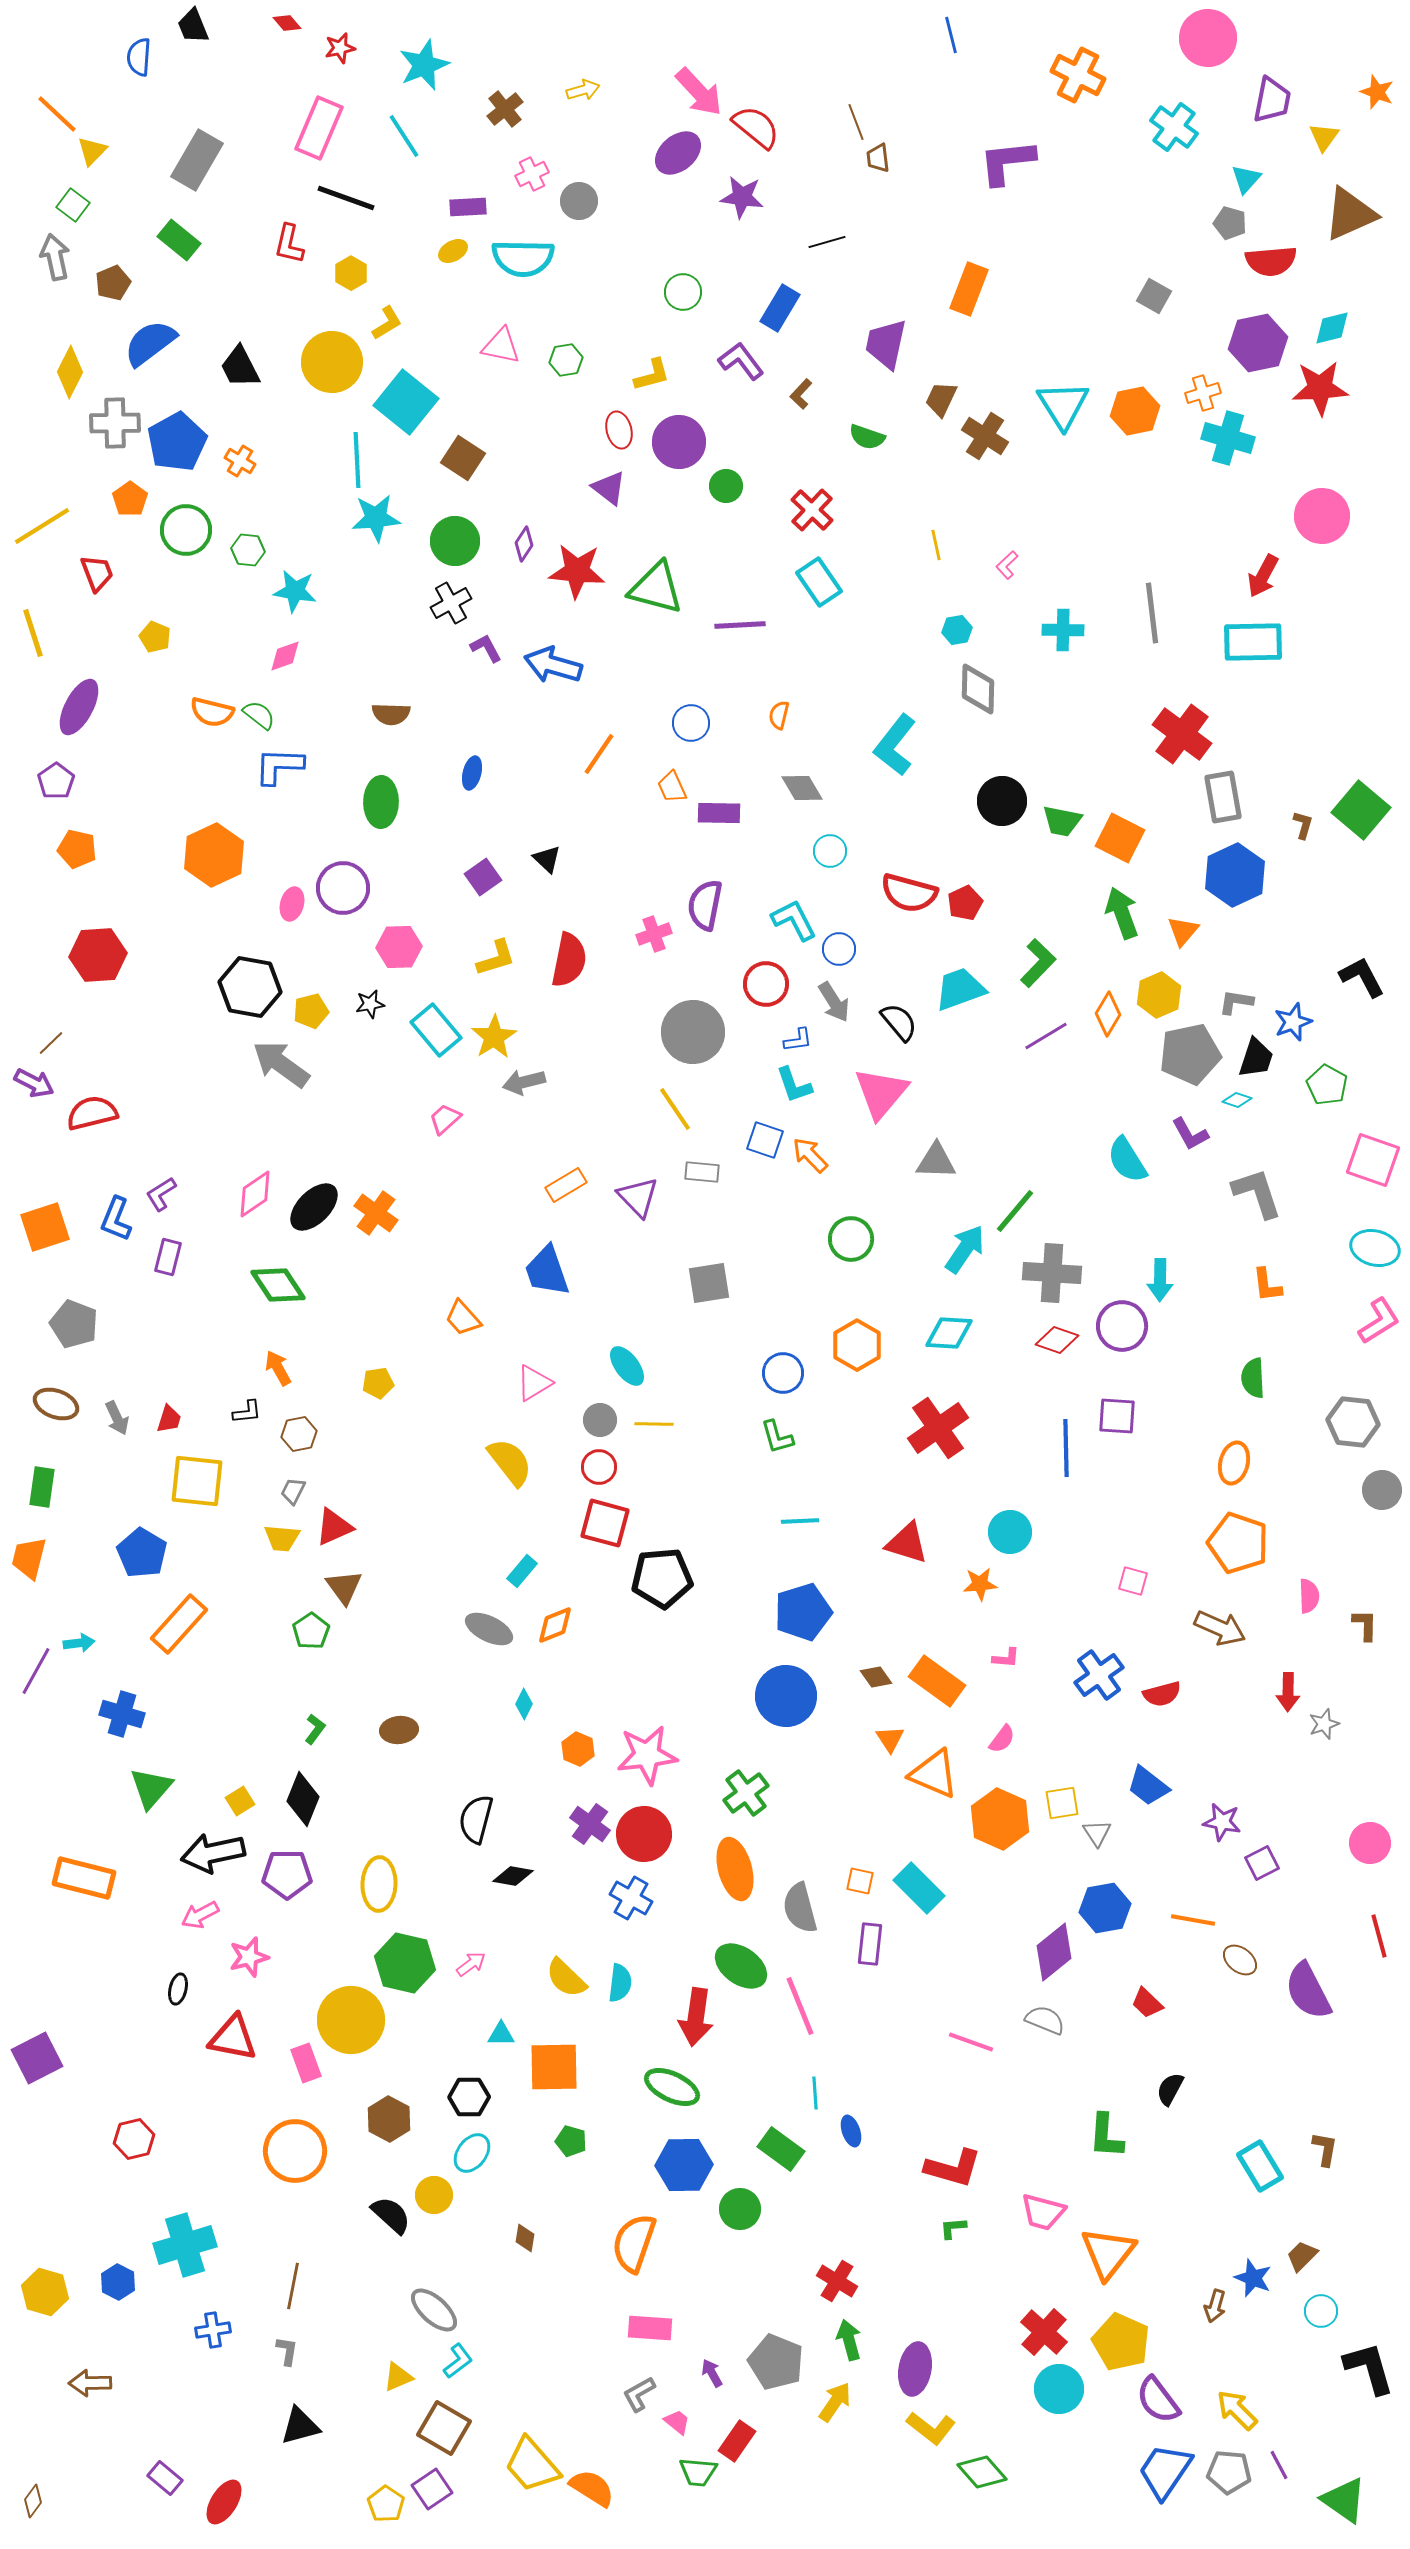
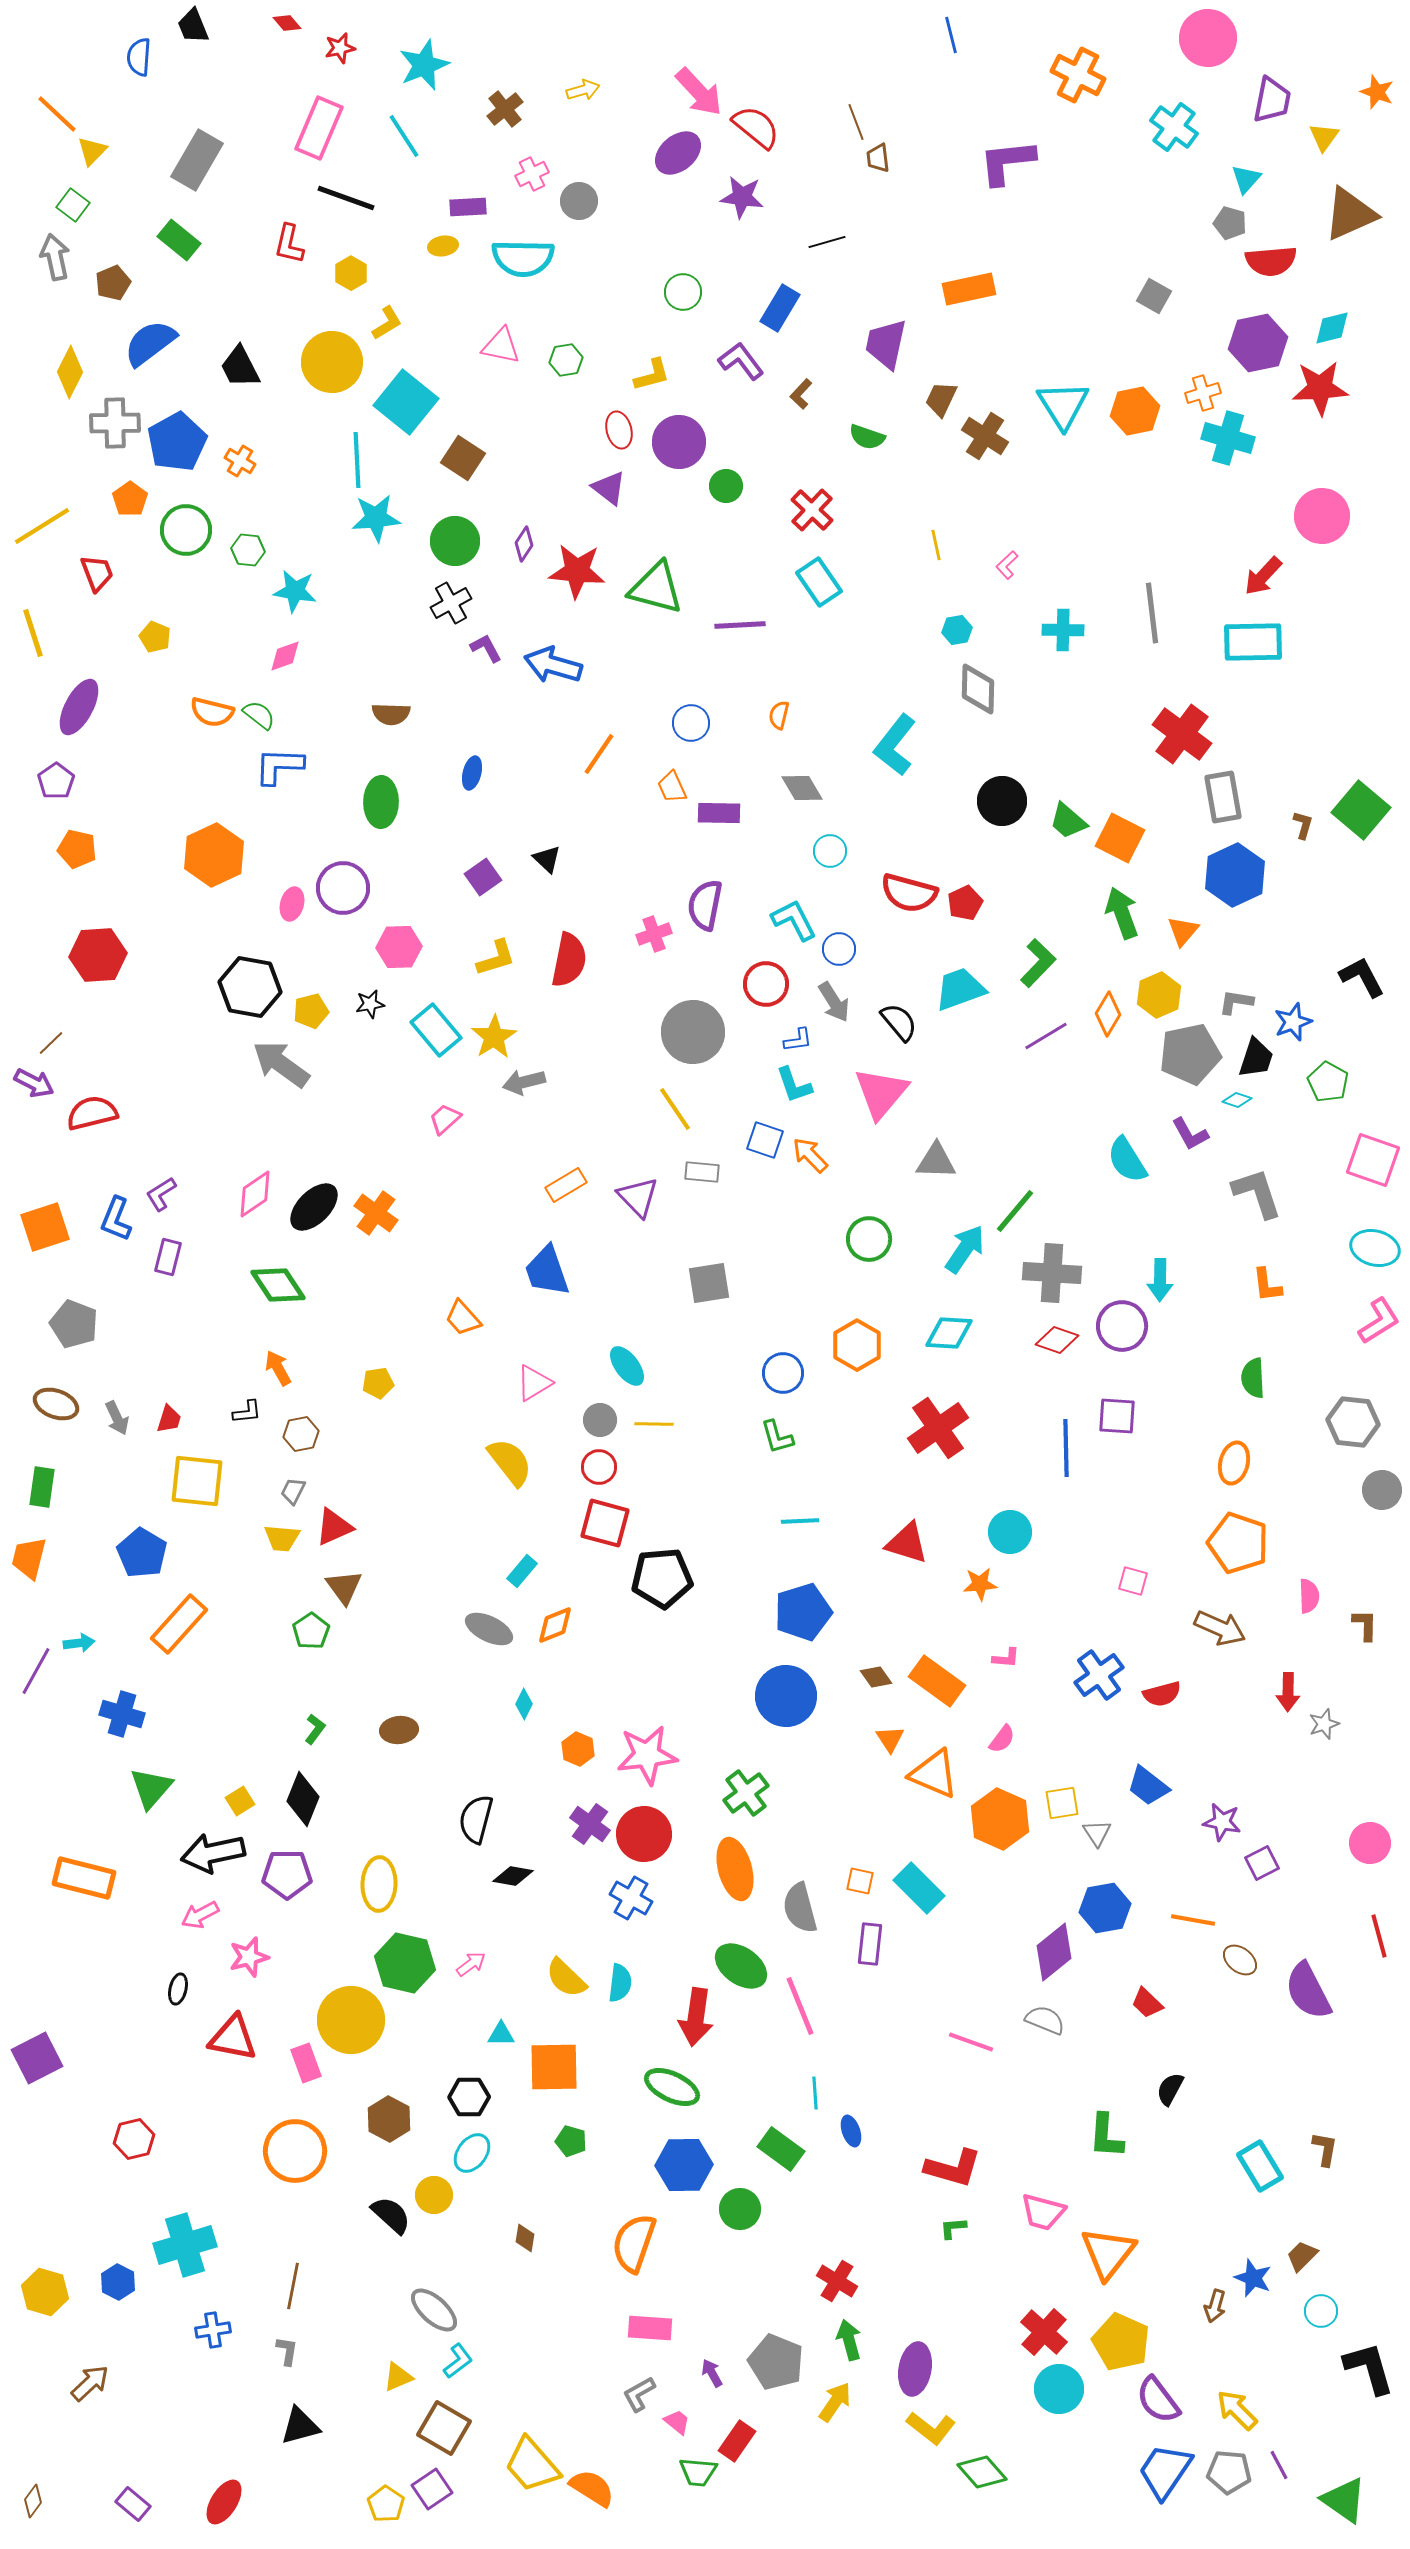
yellow ellipse at (453, 251): moved 10 px left, 5 px up; rotated 20 degrees clockwise
orange rectangle at (969, 289): rotated 57 degrees clockwise
red arrow at (1263, 576): rotated 15 degrees clockwise
green trapezoid at (1062, 821): moved 6 px right; rotated 30 degrees clockwise
green pentagon at (1327, 1085): moved 1 px right, 3 px up
green circle at (851, 1239): moved 18 px right
brown hexagon at (299, 1434): moved 2 px right
brown arrow at (90, 2383): rotated 138 degrees clockwise
purple rectangle at (165, 2478): moved 32 px left, 26 px down
